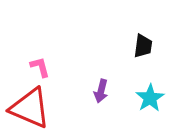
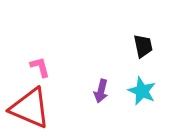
black trapezoid: rotated 20 degrees counterclockwise
cyan star: moved 8 px left, 7 px up; rotated 16 degrees counterclockwise
